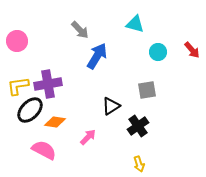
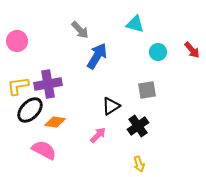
pink arrow: moved 10 px right, 2 px up
